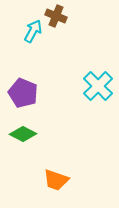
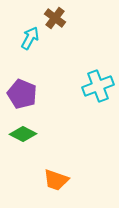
brown cross: moved 1 px left, 2 px down; rotated 15 degrees clockwise
cyan arrow: moved 3 px left, 7 px down
cyan cross: rotated 24 degrees clockwise
purple pentagon: moved 1 px left, 1 px down
